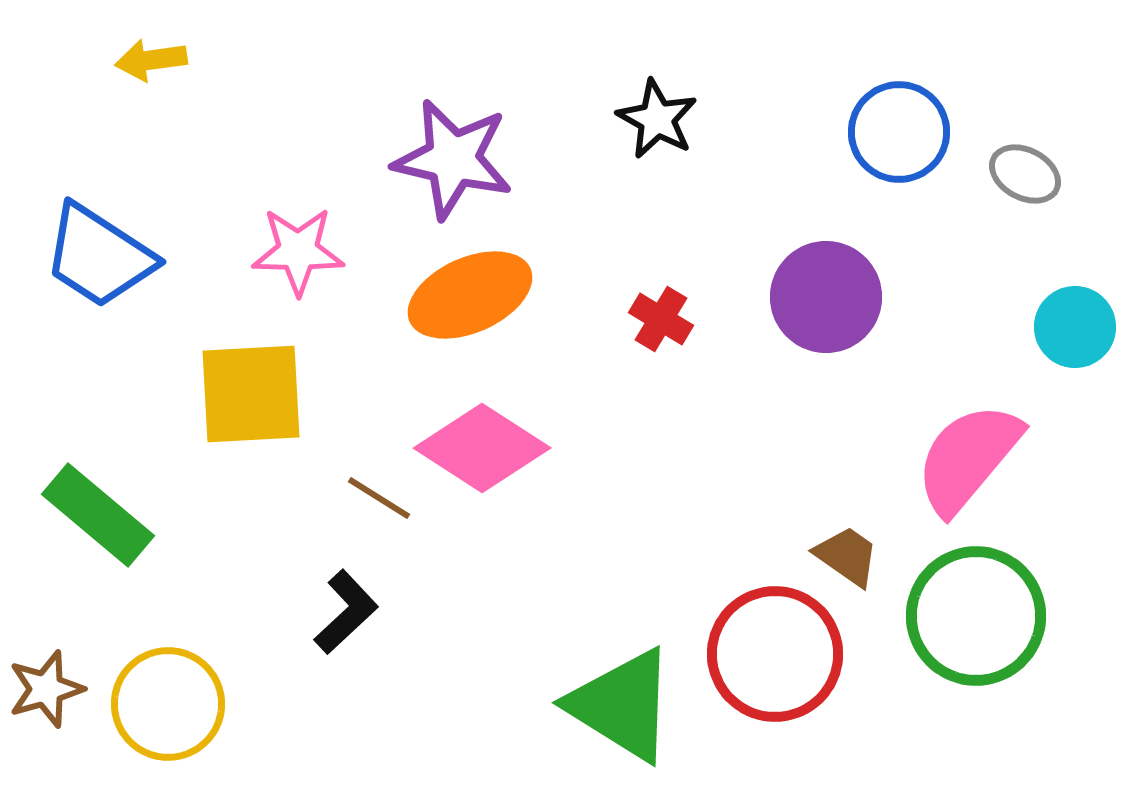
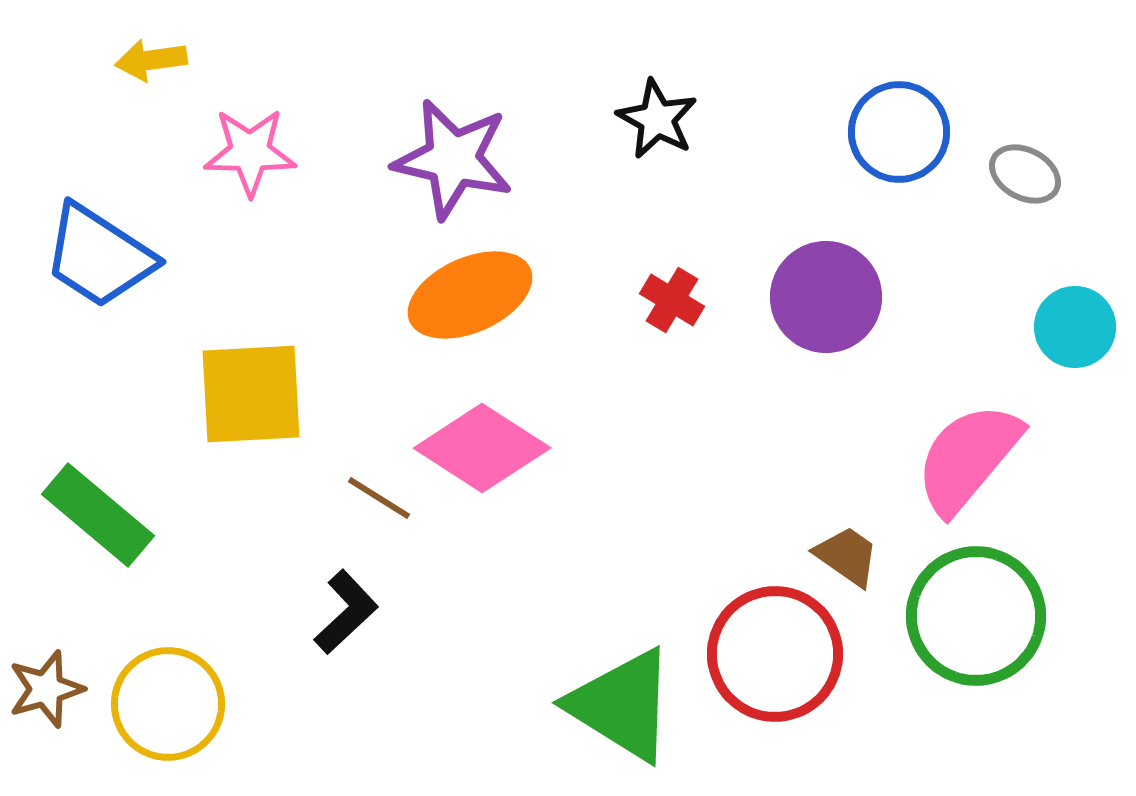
pink star: moved 48 px left, 99 px up
red cross: moved 11 px right, 19 px up
